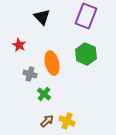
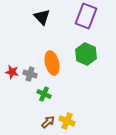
red star: moved 7 px left, 27 px down; rotated 16 degrees counterclockwise
green cross: rotated 16 degrees counterclockwise
brown arrow: moved 1 px right, 1 px down
